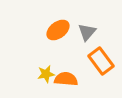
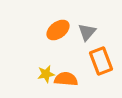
orange rectangle: rotated 16 degrees clockwise
